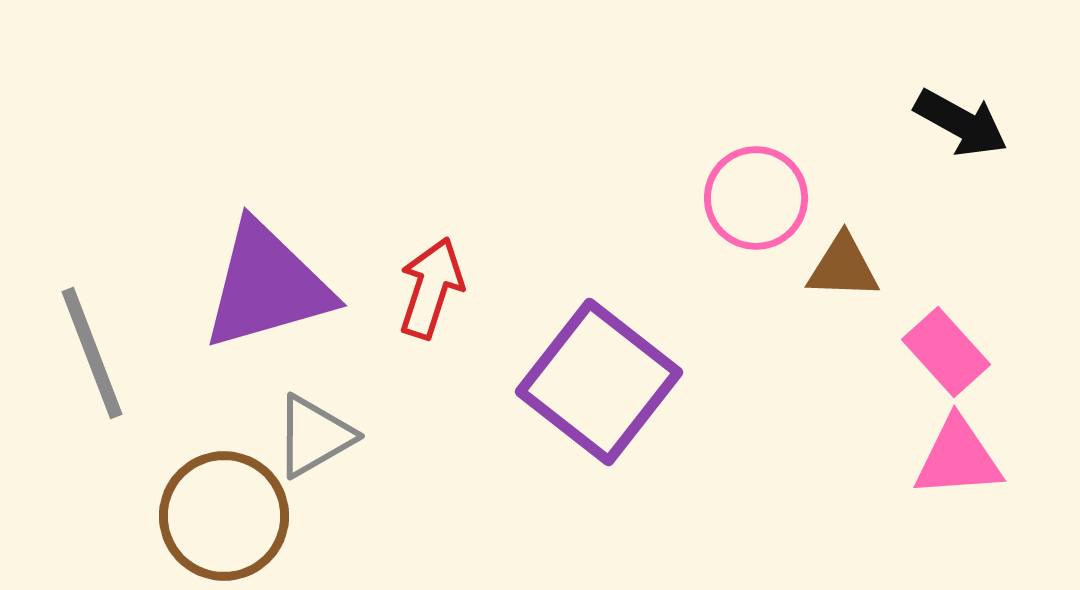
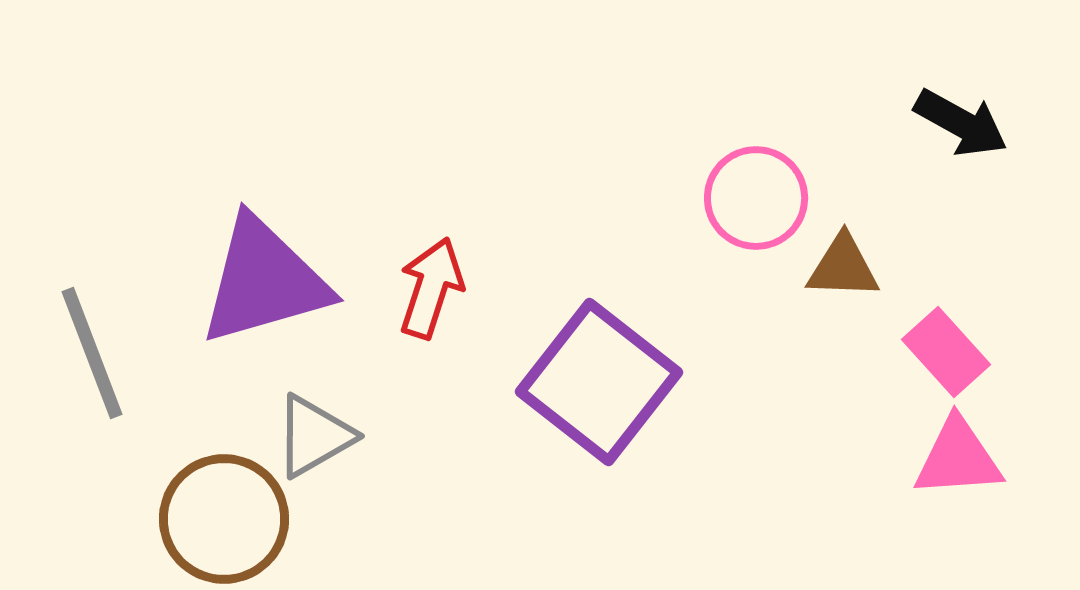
purple triangle: moved 3 px left, 5 px up
brown circle: moved 3 px down
